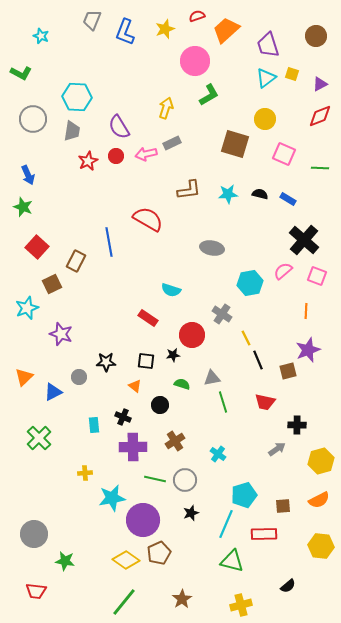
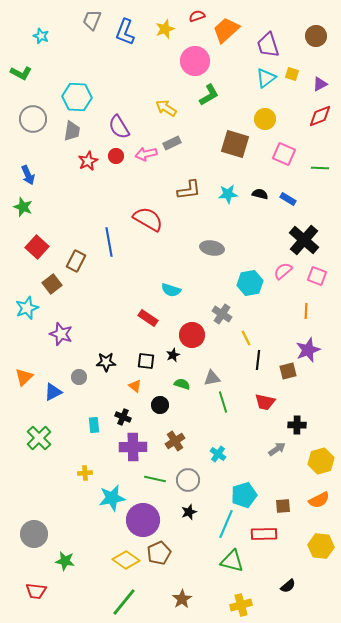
yellow arrow at (166, 108): rotated 75 degrees counterclockwise
brown square at (52, 284): rotated 12 degrees counterclockwise
black star at (173, 355): rotated 16 degrees counterclockwise
black line at (258, 360): rotated 30 degrees clockwise
gray circle at (185, 480): moved 3 px right
black star at (191, 513): moved 2 px left, 1 px up
